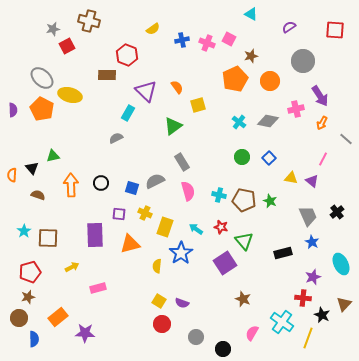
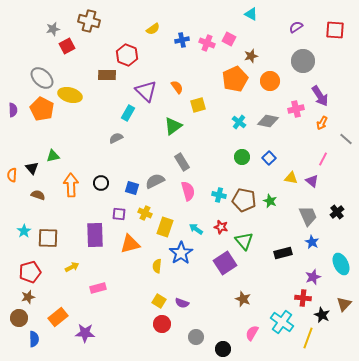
purple semicircle at (289, 27): moved 7 px right
